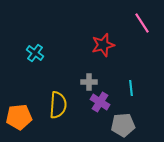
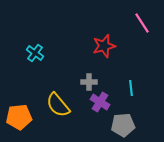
red star: moved 1 px right, 1 px down
yellow semicircle: rotated 136 degrees clockwise
